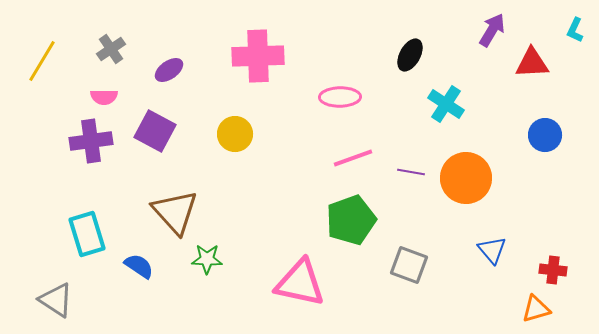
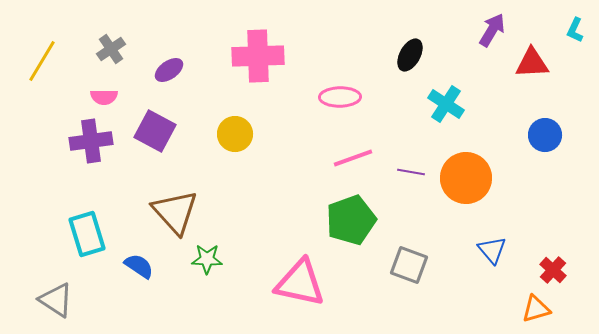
red cross: rotated 36 degrees clockwise
